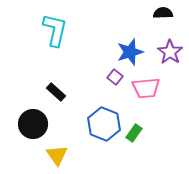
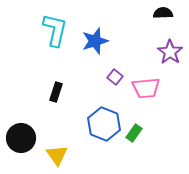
blue star: moved 35 px left, 11 px up
black rectangle: rotated 66 degrees clockwise
black circle: moved 12 px left, 14 px down
